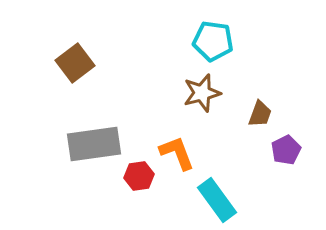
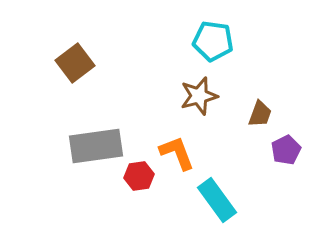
brown star: moved 3 px left, 3 px down
gray rectangle: moved 2 px right, 2 px down
